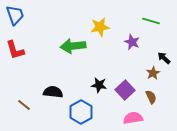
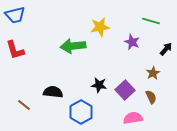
blue trapezoid: rotated 95 degrees clockwise
black arrow: moved 2 px right, 9 px up; rotated 88 degrees clockwise
